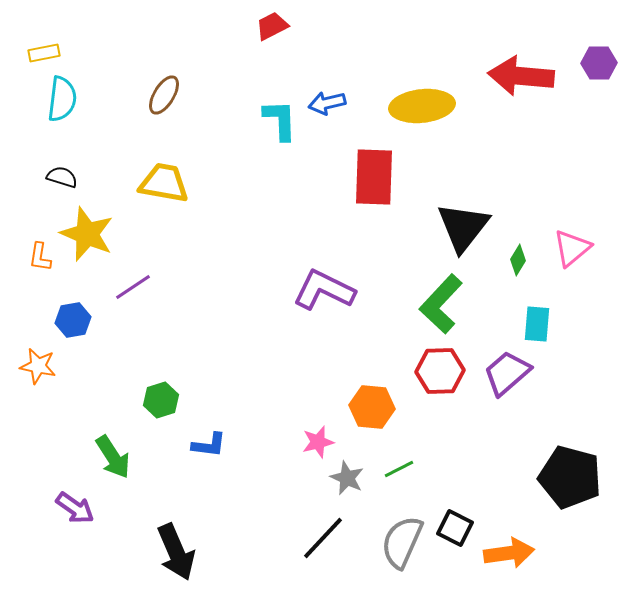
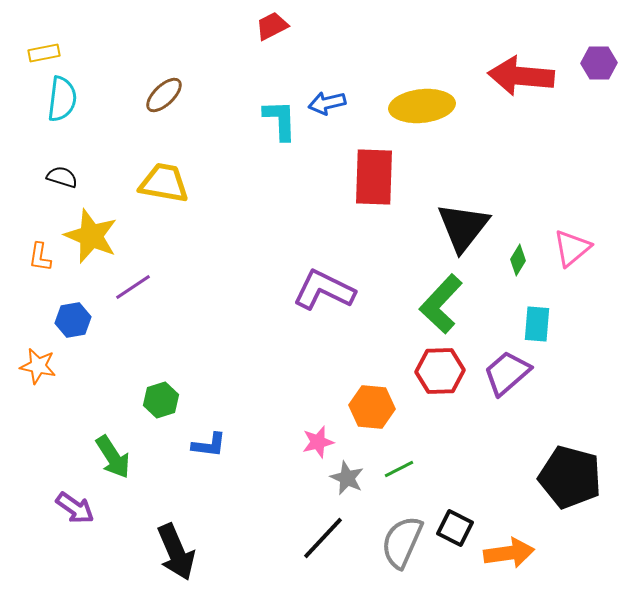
brown ellipse: rotated 15 degrees clockwise
yellow star: moved 4 px right, 2 px down
